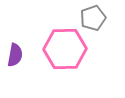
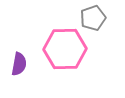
purple semicircle: moved 4 px right, 9 px down
